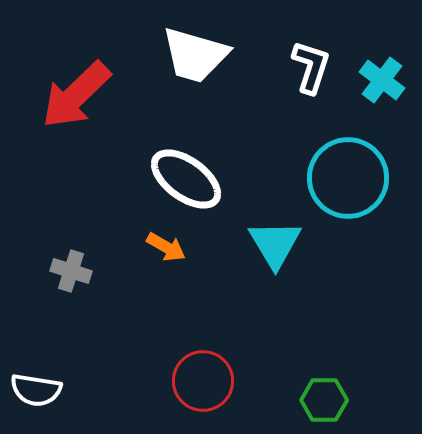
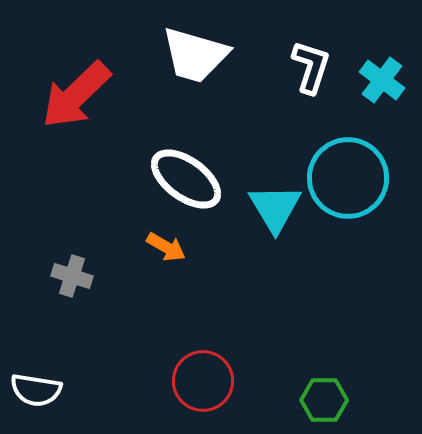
cyan triangle: moved 36 px up
gray cross: moved 1 px right, 5 px down
